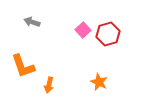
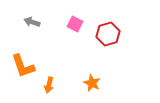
pink square: moved 8 px left, 6 px up; rotated 21 degrees counterclockwise
orange star: moved 7 px left, 1 px down
